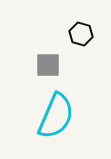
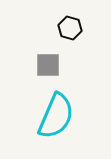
black hexagon: moved 11 px left, 6 px up
